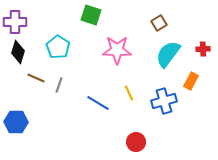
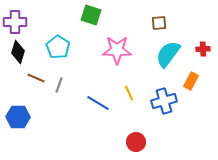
brown square: rotated 28 degrees clockwise
blue hexagon: moved 2 px right, 5 px up
